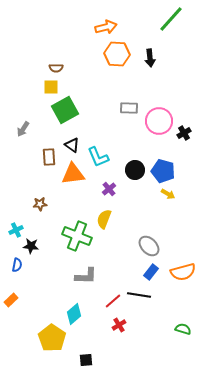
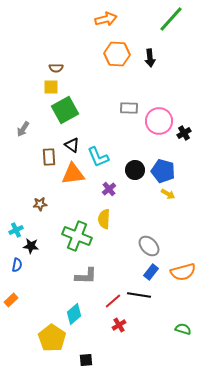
orange arrow: moved 8 px up
yellow semicircle: rotated 18 degrees counterclockwise
